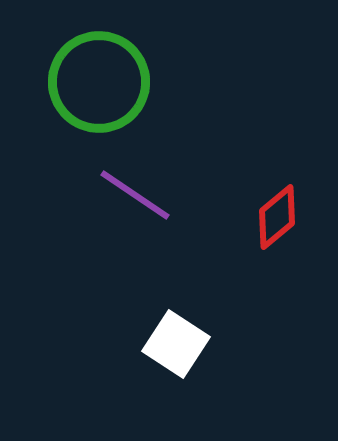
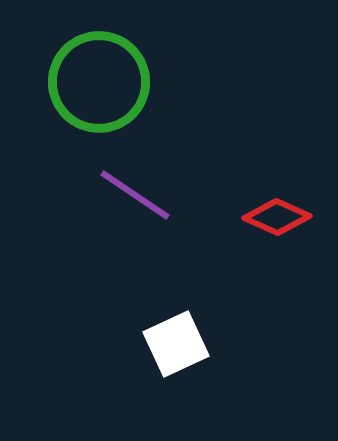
red diamond: rotated 64 degrees clockwise
white square: rotated 32 degrees clockwise
